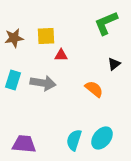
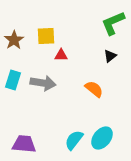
green L-shape: moved 7 px right
brown star: moved 2 px down; rotated 24 degrees counterclockwise
black triangle: moved 4 px left, 8 px up
cyan semicircle: rotated 20 degrees clockwise
